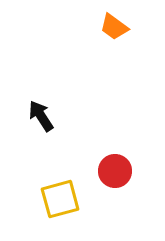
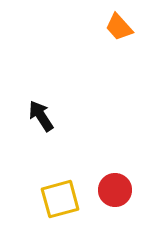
orange trapezoid: moved 5 px right; rotated 12 degrees clockwise
red circle: moved 19 px down
